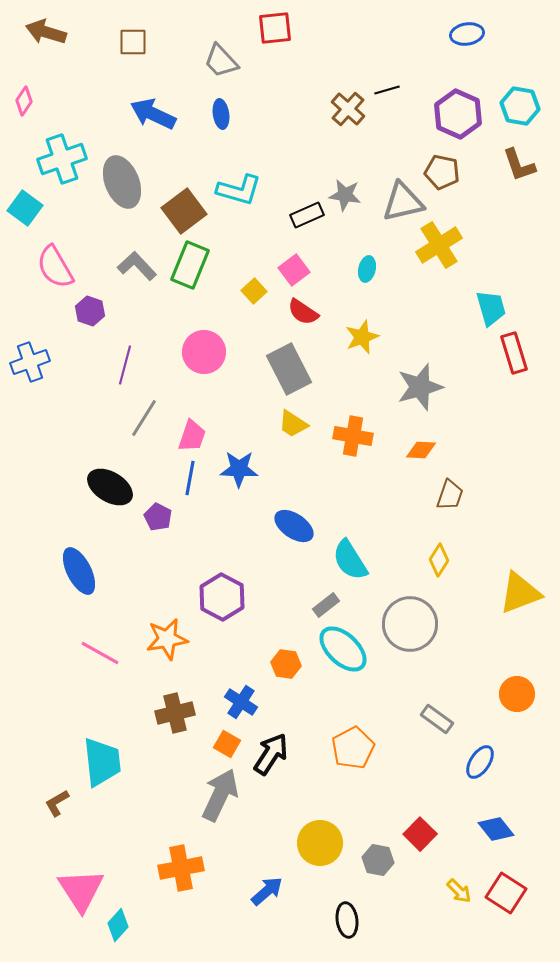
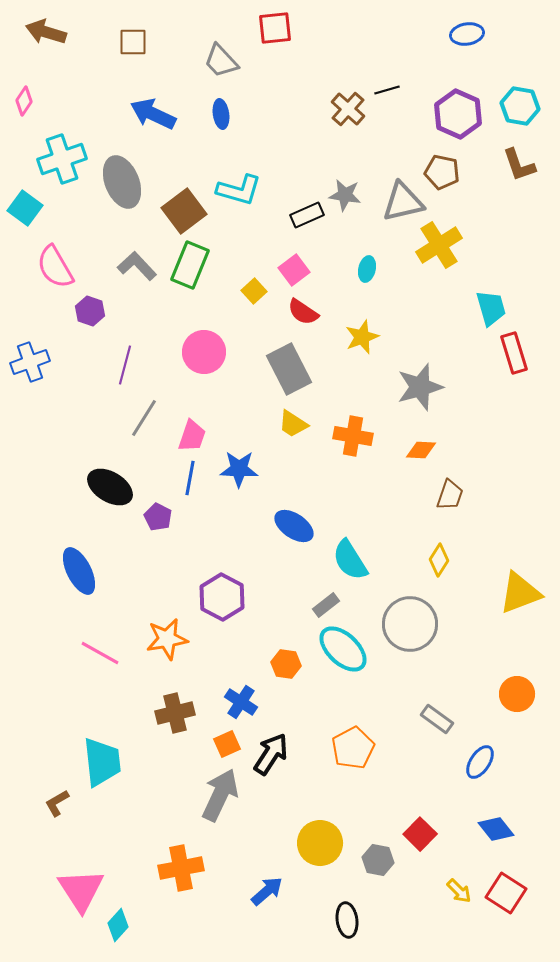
orange square at (227, 744): rotated 36 degrees clockwise
